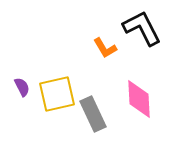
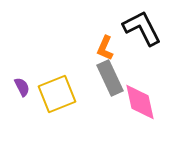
orange L-shape: rotated 55 degrees clockwise
yellow square: rotated 9 degrees counterclockwise
pink diamond: moved 1 px right, 3 px down; rotated 9 degrees counterclockwise
gray rectangle: moved 17 px right, 36 px up
